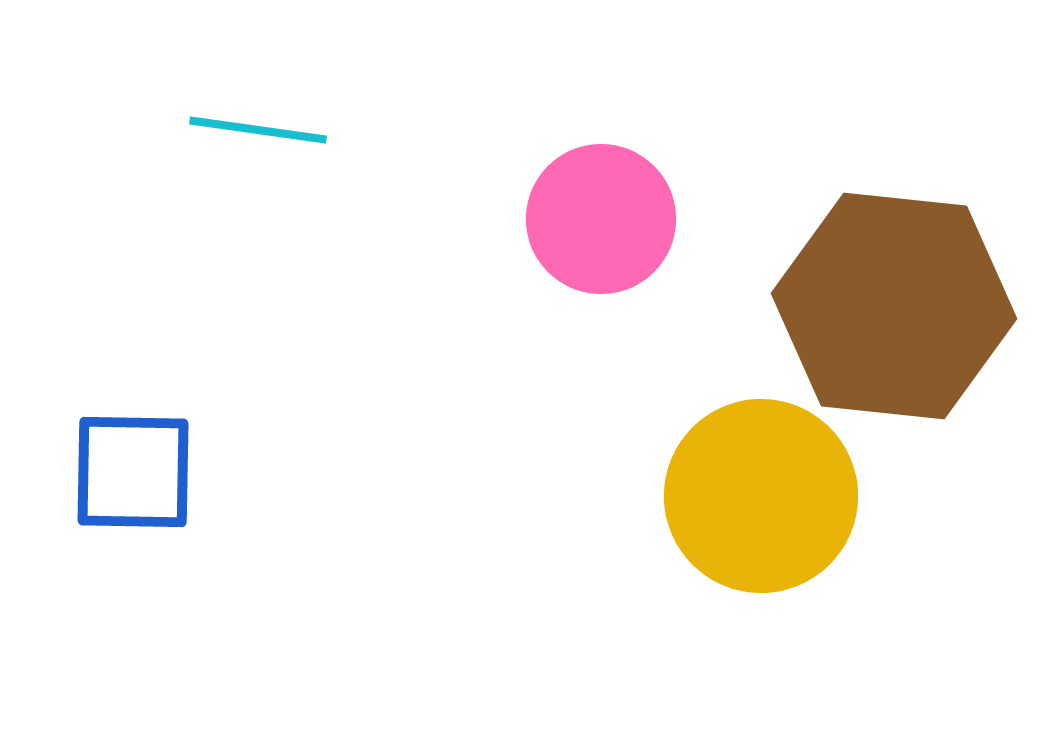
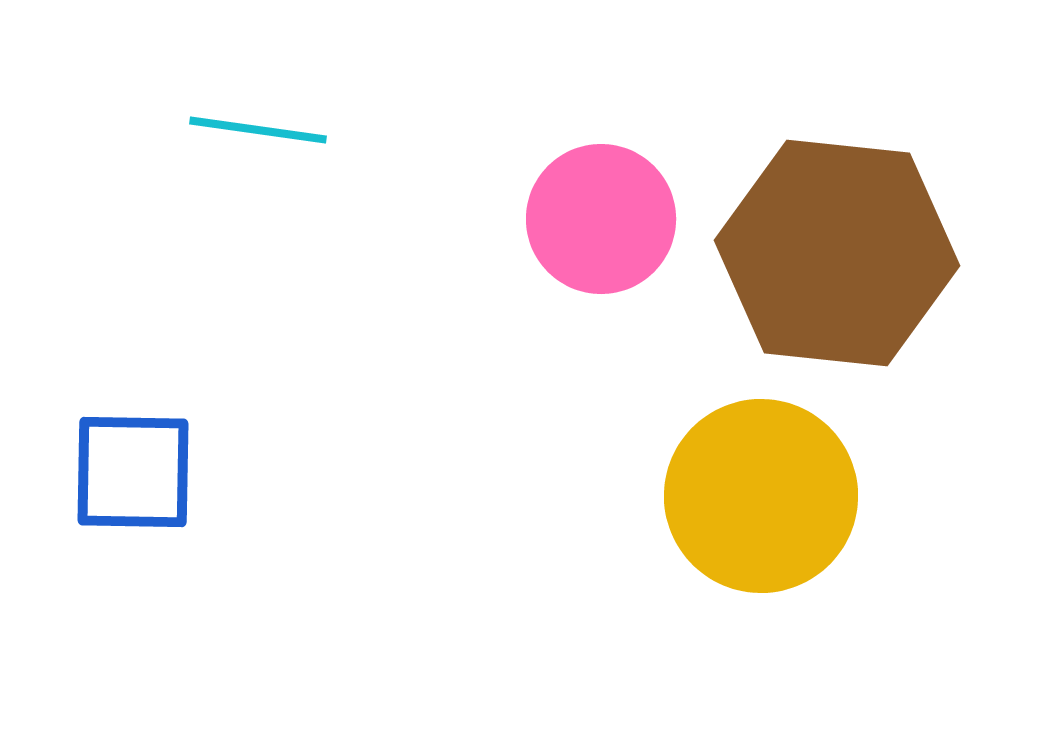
brown hexagon: moved 57 px left, 53 px up
